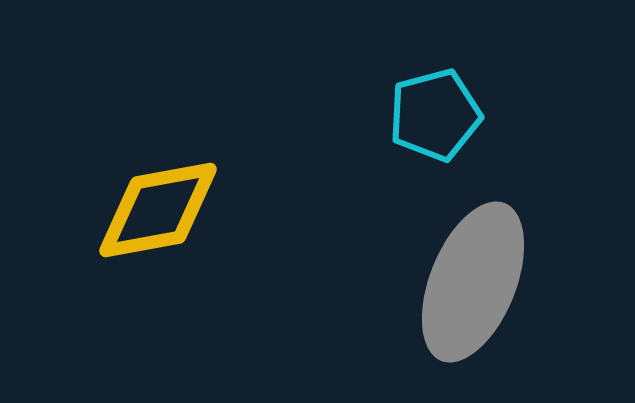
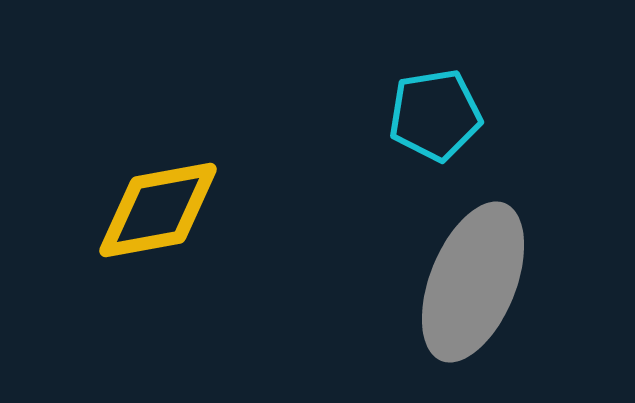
cyan pentagon: rotated 6 degrees clockwise
